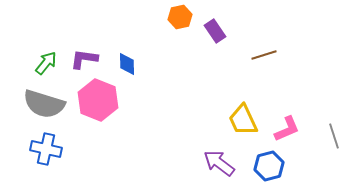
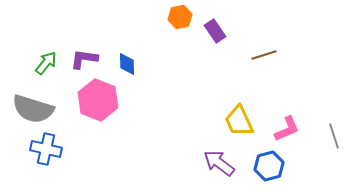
gray semicircle: moved 11 px left, 5 px down
yellow trapezoid: moved 4 px left, 1 px down
